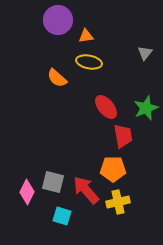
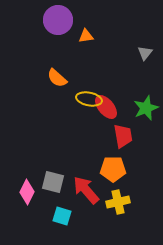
yellow ellipse: moved 37 px down
